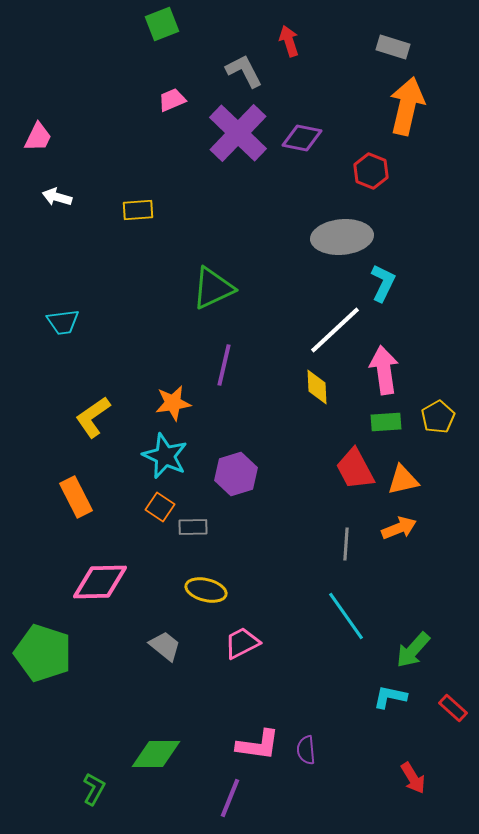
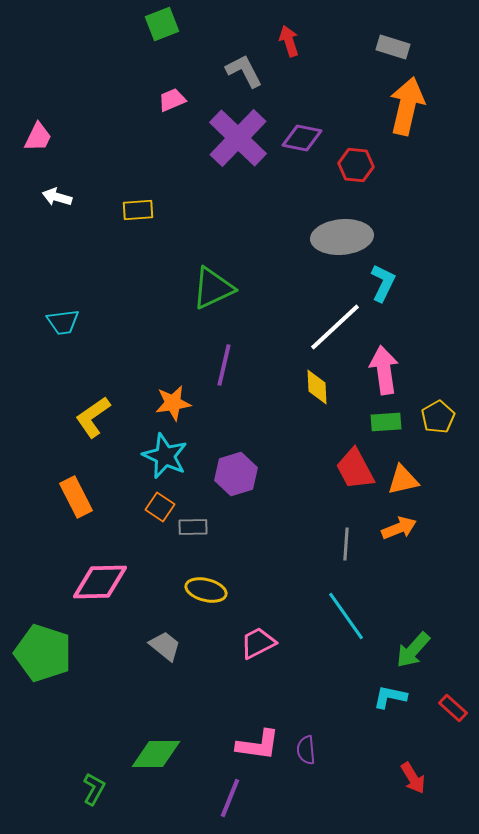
purple cross at (238, 133): moved 5 px down
red hexagon at (371, 171): moved 15 px left, 6 px up; rotated 16 degrees counterclockwise
white line at (335, 330): moved 3 px up
pink trapezoid at (242, 643): moved 16 px right
